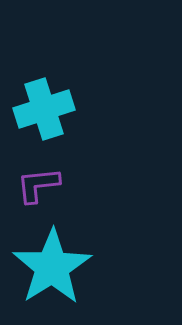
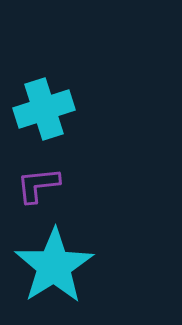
cyan star: moved 2 px right, 1 px up
